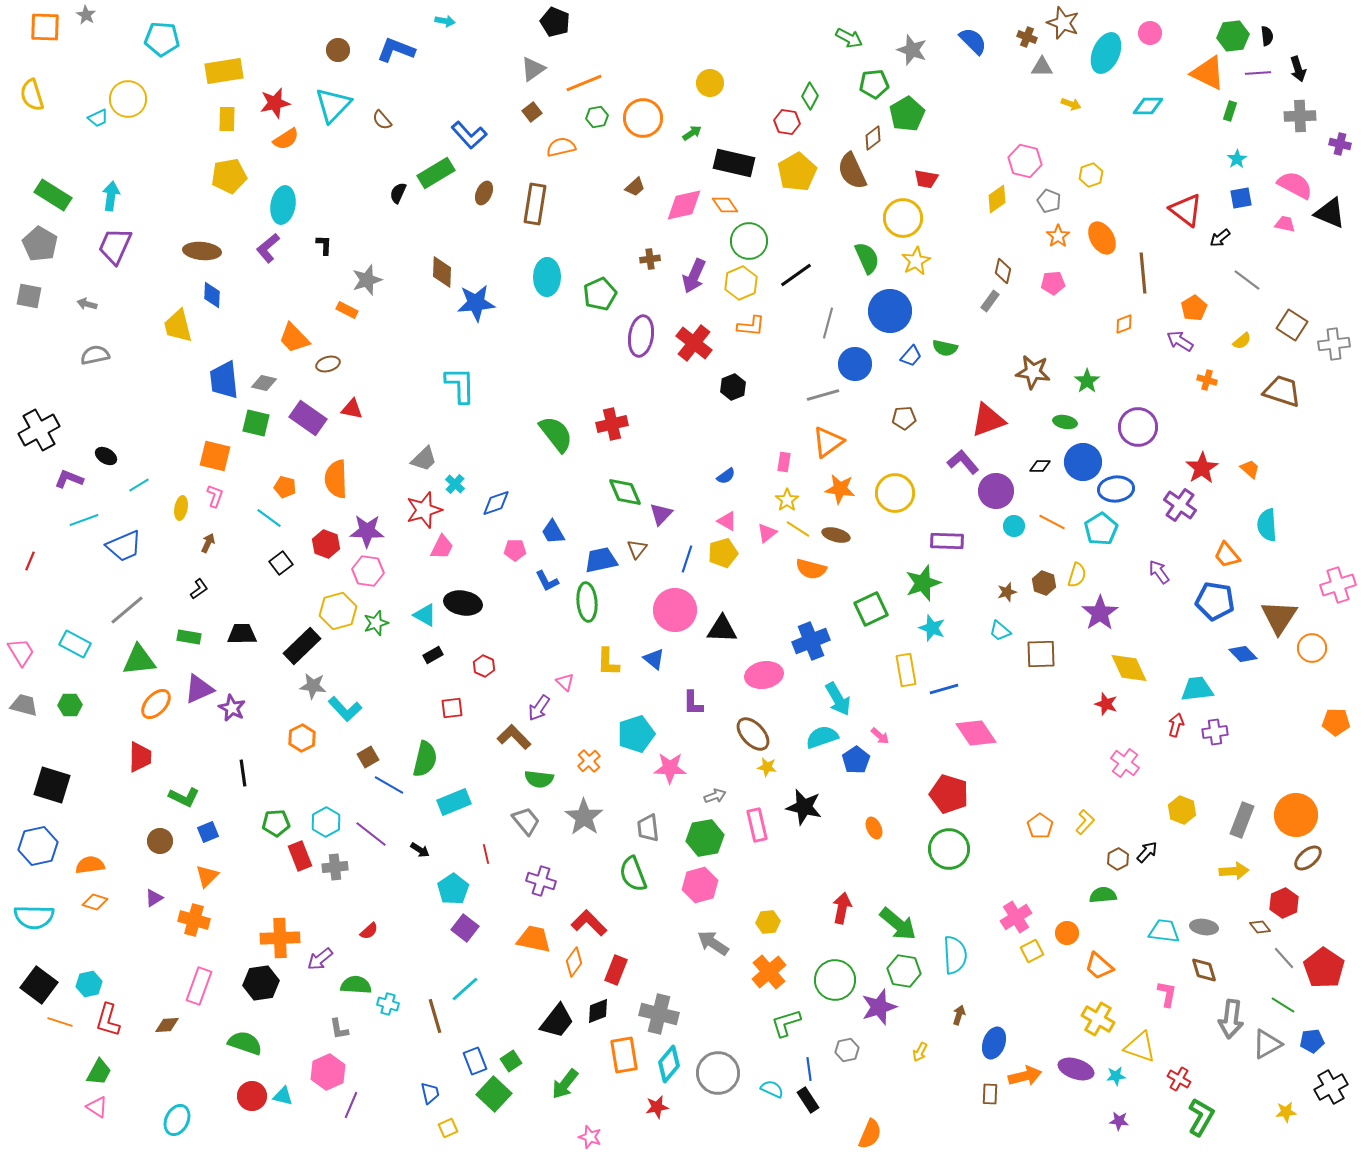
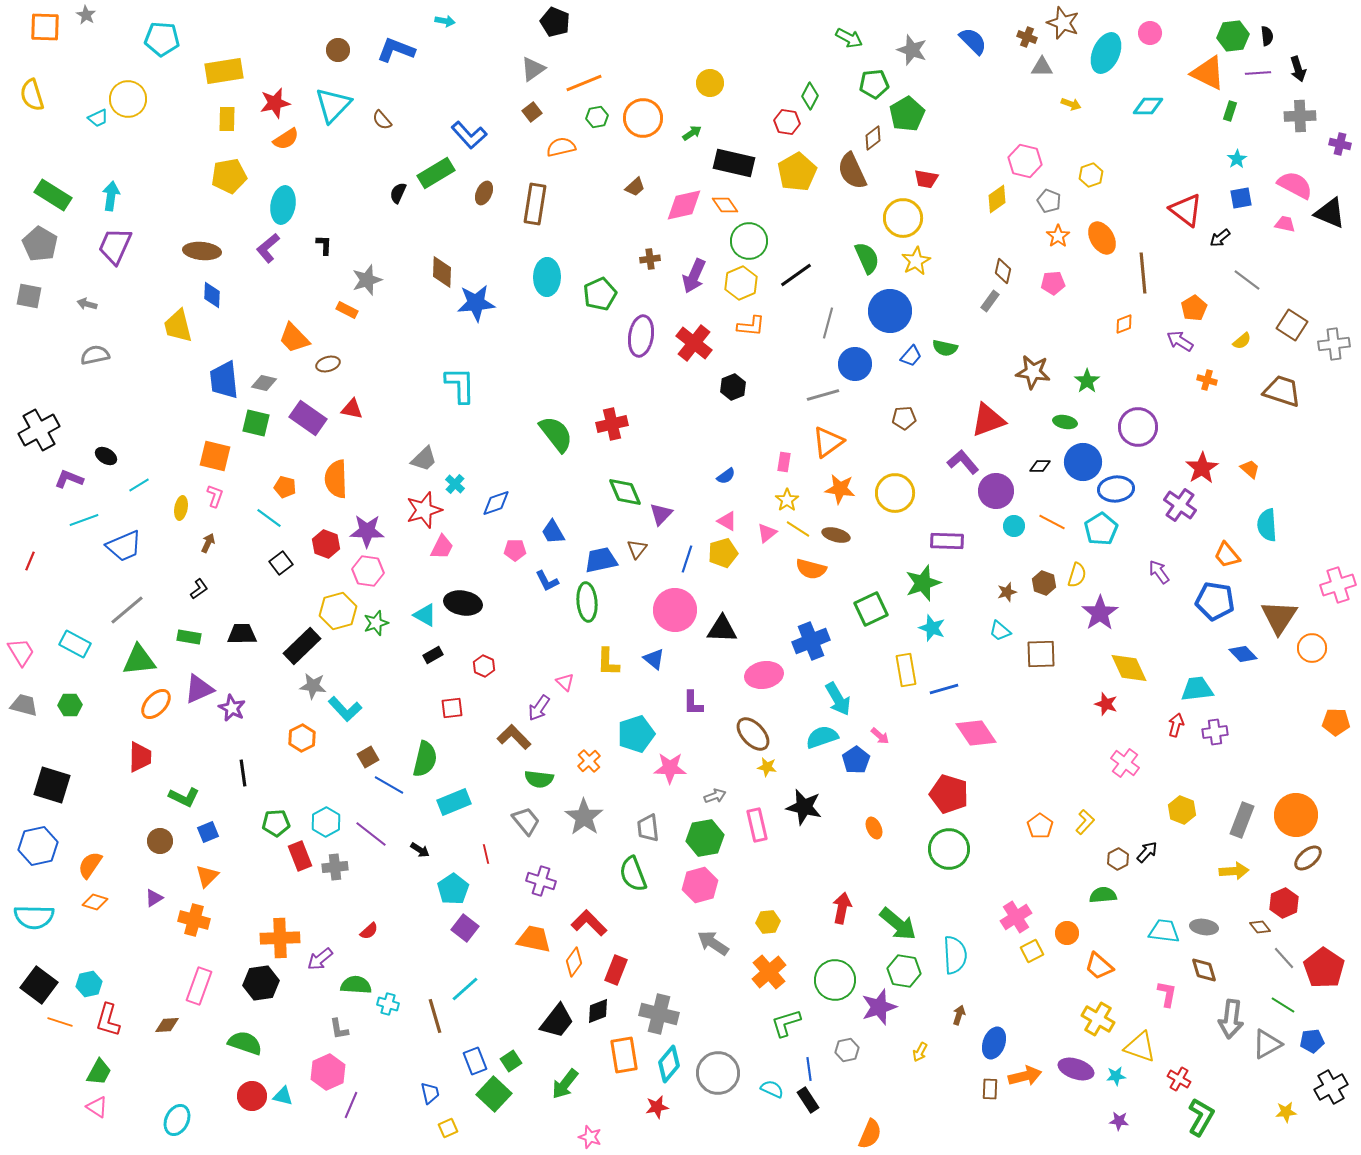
orange semicircle at (90, 865): rotated 48 degrees counterclockwise
brown rectangle at (990, 1094): moved 5 px up
